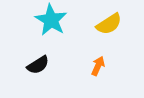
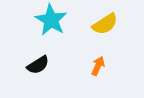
yellow semicircle: moved 4 px left
